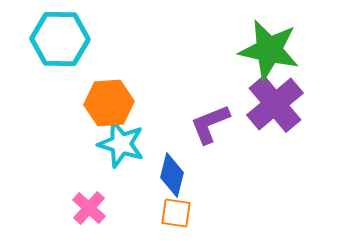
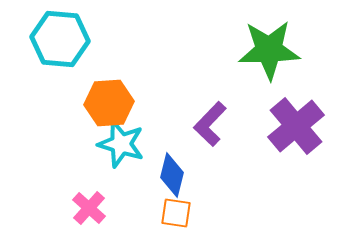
cyan hexagon: rotated 4 degrees clockwise
green star: rotated 14 degrees counterclockwise
purple cross: moved 21 px right, 22 px down
purple L-shape: rotated 24 degrees counterclockwise
